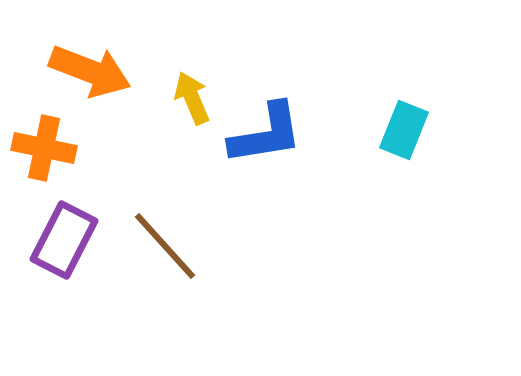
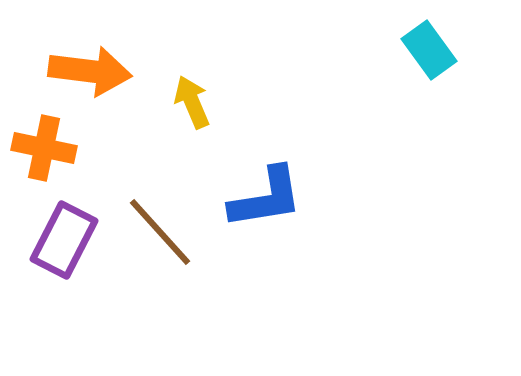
orange arrow: rotated 14 degrees counterclockwise
yellow arrow: moved 4 px down
cyan rectangle: moved 25 px right, 80 px up; rotated 58 degrees counterclockwise
blue L-shape: moved 64 px down
brown line: moved 5 px left, 14 px up
